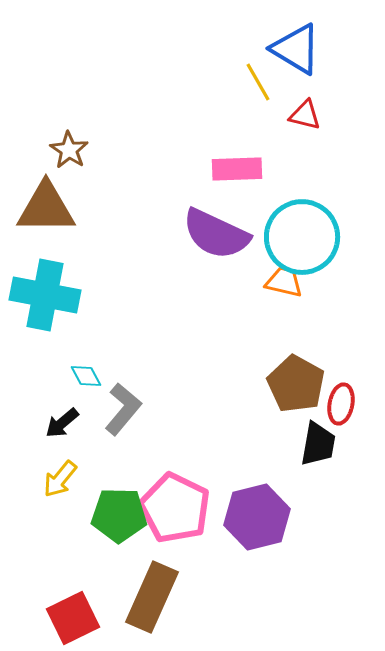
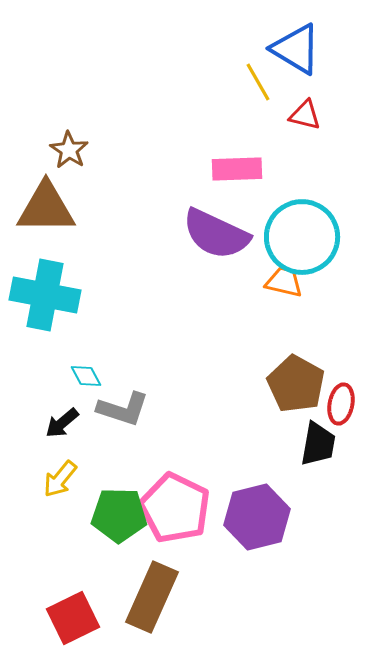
gray L-shape: rotated 68 degrees clockwise
